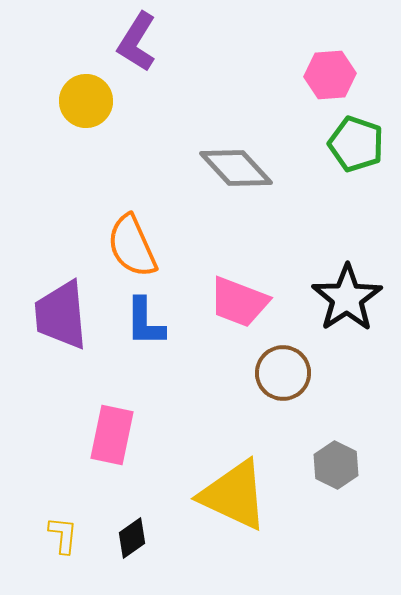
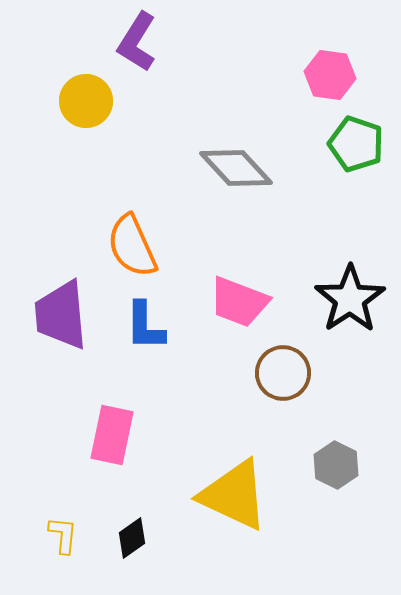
pink hexagon: rotated 12 degrees clockwise
black star: moved 3 px right, 1 px down
blue L-shape: moved 4 px down
